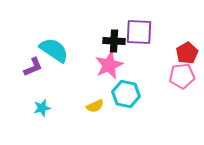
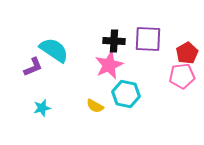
purple square: moved 9 px right, 7 px down
yellow semicircle: rotated 54 degrees clockwise
